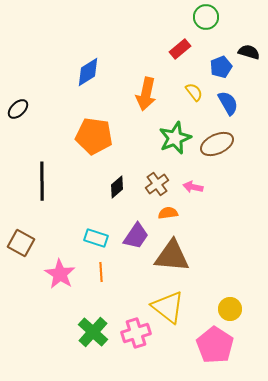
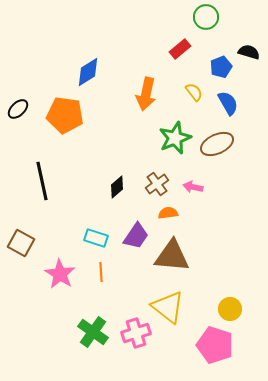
orange pentagon: moved 29 px left, 21 px up
black line: rotated 12 degrees counterclockwise
green cross: rotated 8 degrees counterclockwise
pink pentagon: rotated 15 degrees counterclockwise
